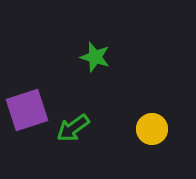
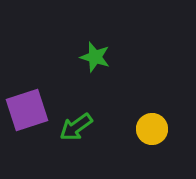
green arrow: moved 3 px right, 1 px up
